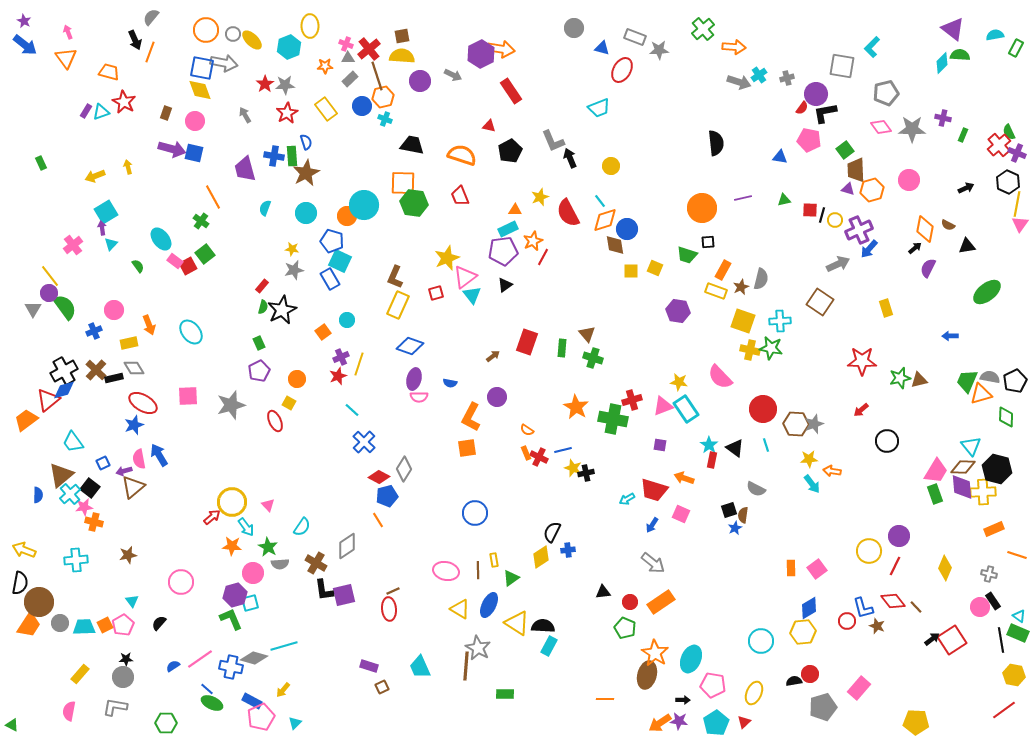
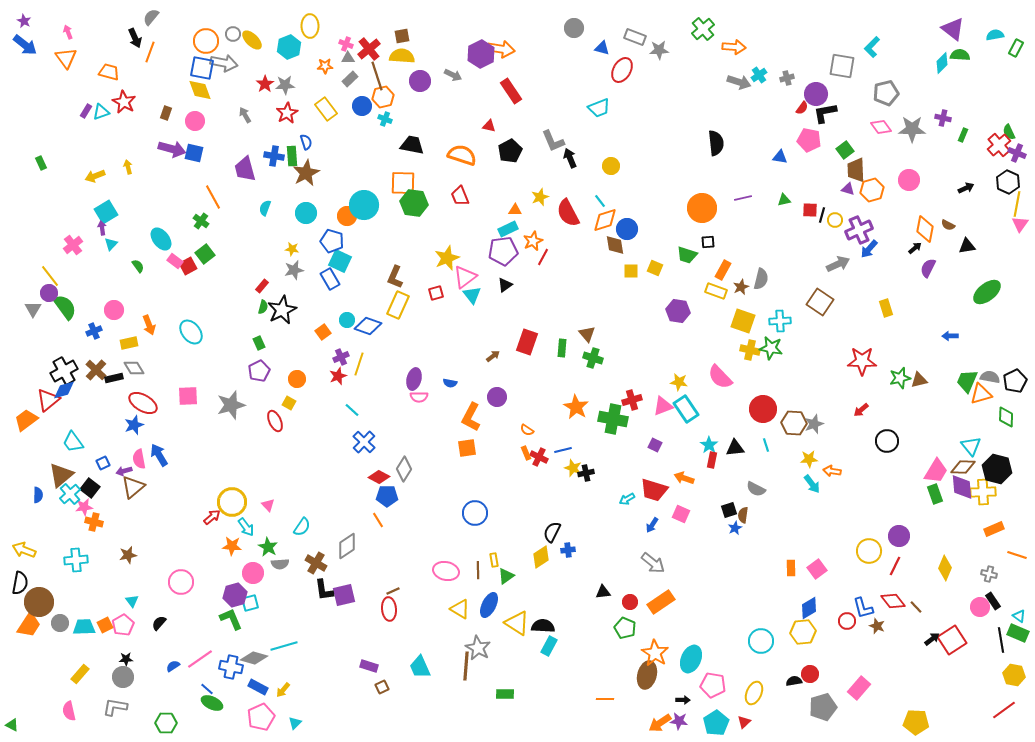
orange circle at (206, 30): moved 11 px down
black arrow at (135, 40): moved 2 px up
blue diamond at (410, 346): moved 42 px left, 20 px up
brown hexagon at (796, 424): moved 2 px left, 1 px up
purple square at (660, 445): moved 5 px left; rotated 16 degrees clockwise
black triangle at (735, 448): rotated 42 degrees counterclockwise
blue pentagon at (387, 496): rotated 15 degrees clockwise
green triangle at (511, 578): moved 5 px left, 2 px up
blue rectangle at (252, 701): moved 6 px right, 14 px up
pink semicircle at (69, 711): rotated 24 degrees counterclockwise
